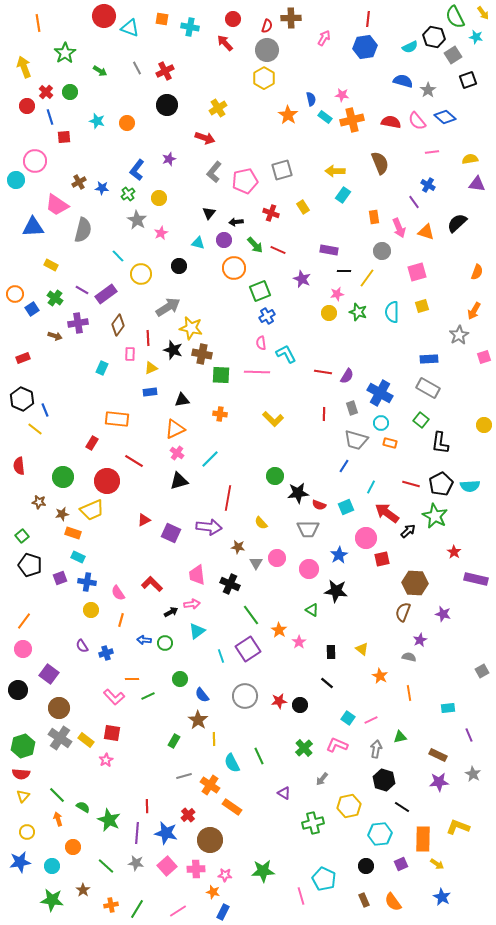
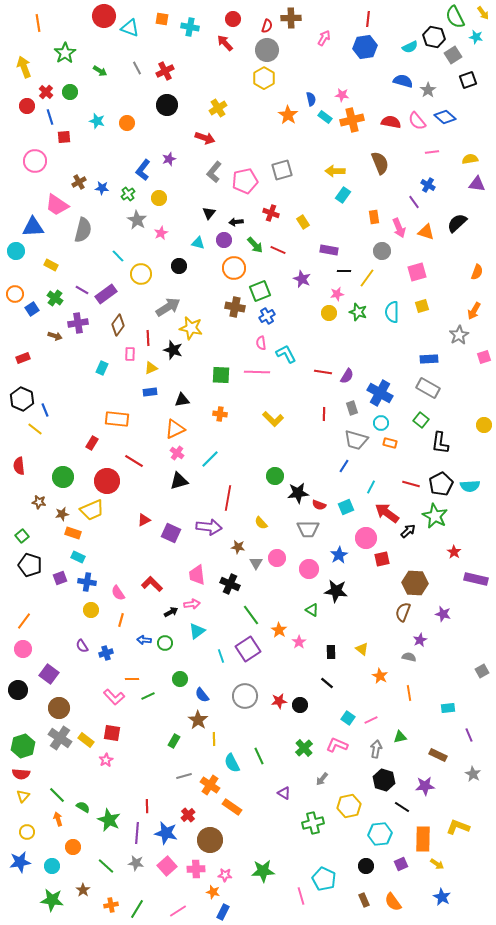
blue L-shape at (137, 170): moved 6 px right
cyan circle at (16, 180): moved 71 px down
yellow rectangle at (303, 207): moved 15 px down
brown cross at (202, 354): moved 33 px right, 47 px up
purple star at (439, 782): moved 14 px left, 4 px down
